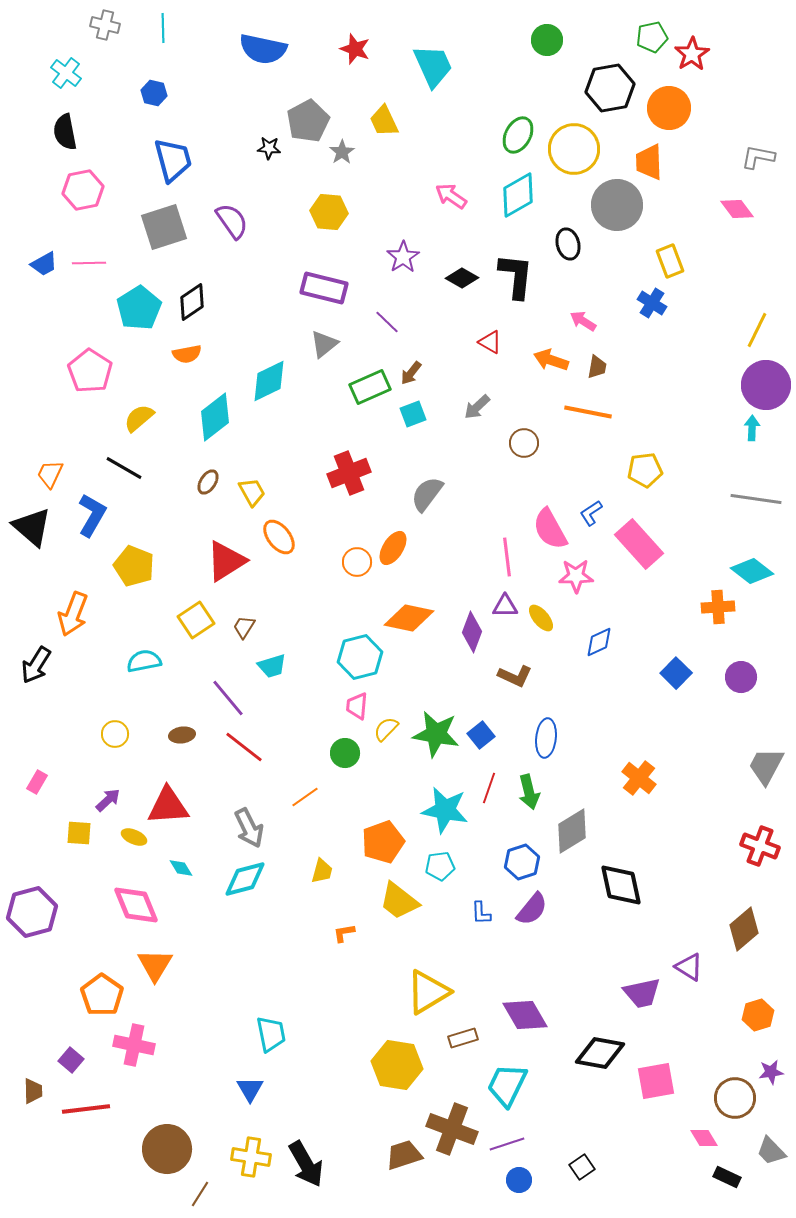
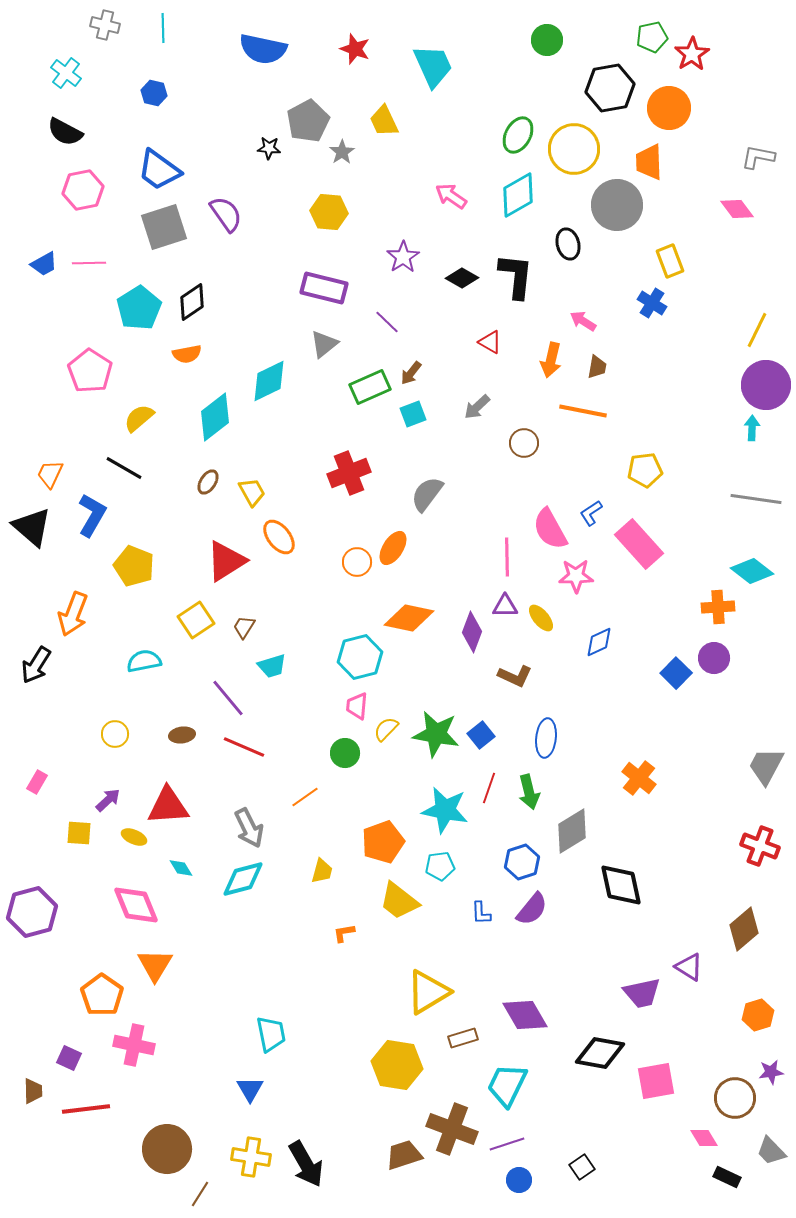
black semicircle at (65, 132): rotated 51 degrees counterclockwise
blue trapezoid at (173, 160): moved 14 px left, 10 px down; rotated 141 degrees clockwise
purple semicircle at (232, 221): moved 6 px left, 7 px up
orange arrow at (551, 360): rotated 96 degrees counterclockwise
orange line at (588, 412): moved 5 px left, 1 px up
pink line at (507, 557): rotated 6 degrees clockwise
purple circle at (741, 677): moved 27 px left, 19 px up
red line at (244, 747): rotated 15 degrees counterclockwise
cyan diamond at (245, 879): moved 2 px left
purple square at (71, 1060): moved 2 px left, 2 px up; rotated 15 degrees counterclockwise
